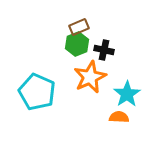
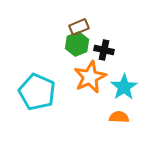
cyan star: moved 3 px left, 7 px up
